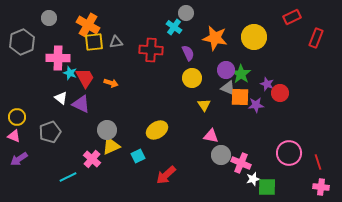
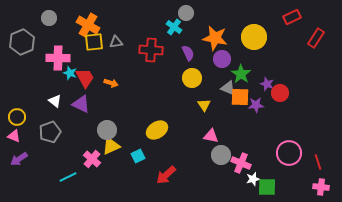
red rectangle at (316, 38): rotated 12 degrees clockwise
purple circle at (226, 70): moved 4 px left, 11 px up
white triangle at (61, 98): moved 6 px left, 3 px down
